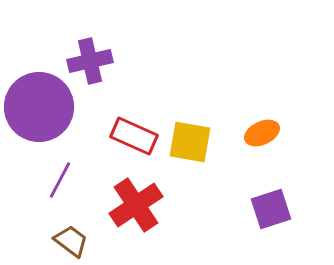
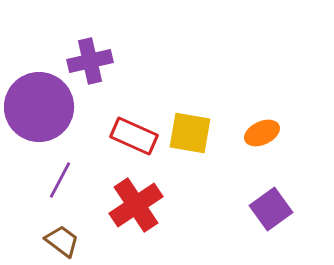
yellow square: moved 9 px up
purple square: rotated 18 degrees counterclockwise
brown trapezoid: moved 9 px left
